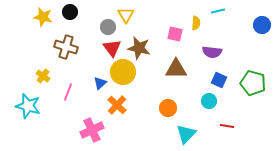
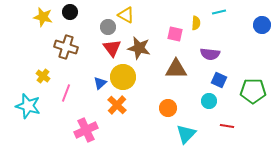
cyan line: moved 1 px right, 1 px down
yellow triangle: rotated 30 degrees counterclockwise
purple semicircle: moved 2 px left, 2 px down
yellow circle: moved 5 px down
green pentagon: moved 8 px down; rotated 15 degrees counterclockwise
pink line: moved 2 px left, 1 px down
pink cross: moved 6 px left
